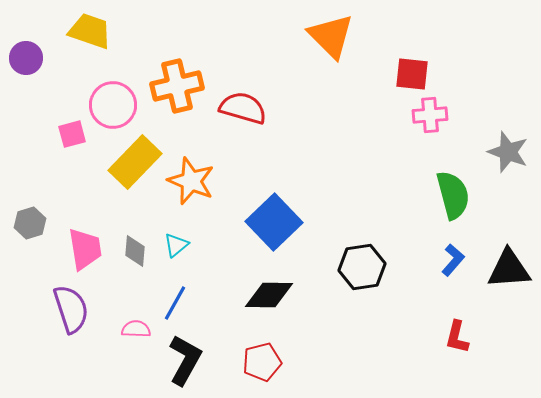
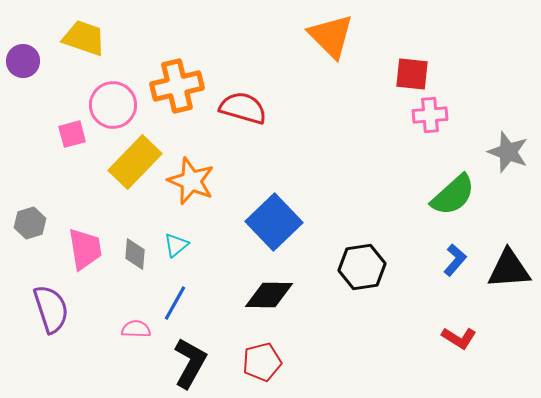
yellow trapezoid: moved 6 px left, 7 px down
purple circle: moved 3 px left, 3 px down
green semicircle: rotated 63 degrees clockwise
gray diamond: moved 3 px down
blue L-shape: moved 2 px right
purple semicircle: moved 20 px left
red L-shape: moved 2 px right, 1 px down; rotated 72 degrees counterclockwise
black L-shape: moved 5 px right, 3 px down
